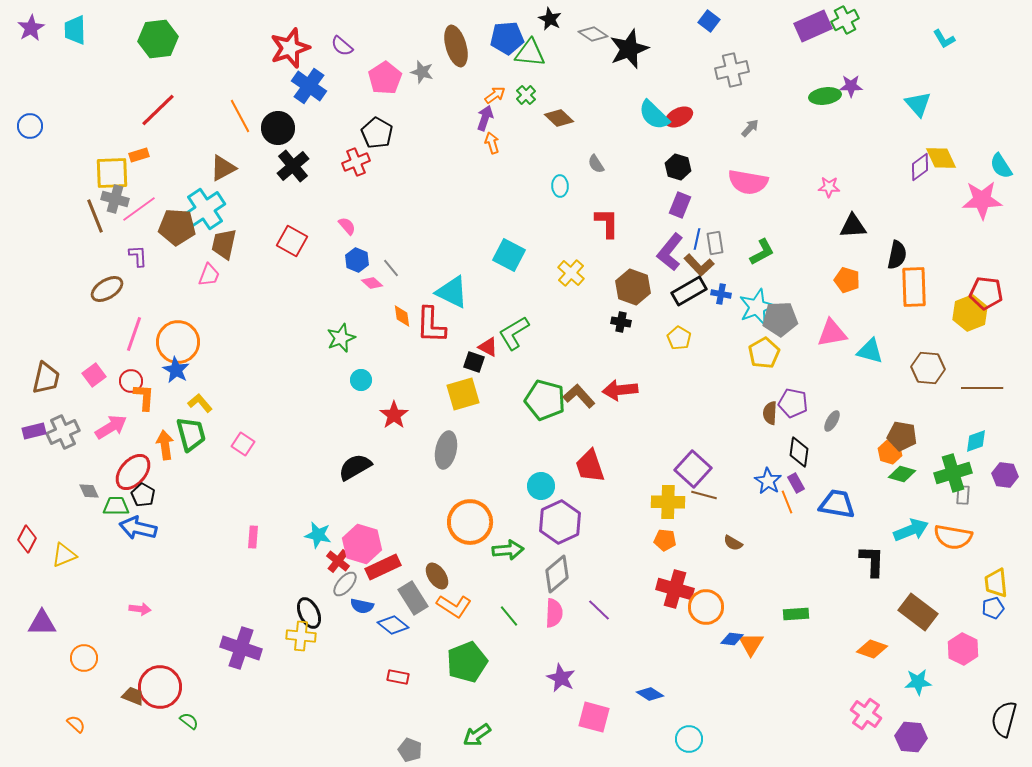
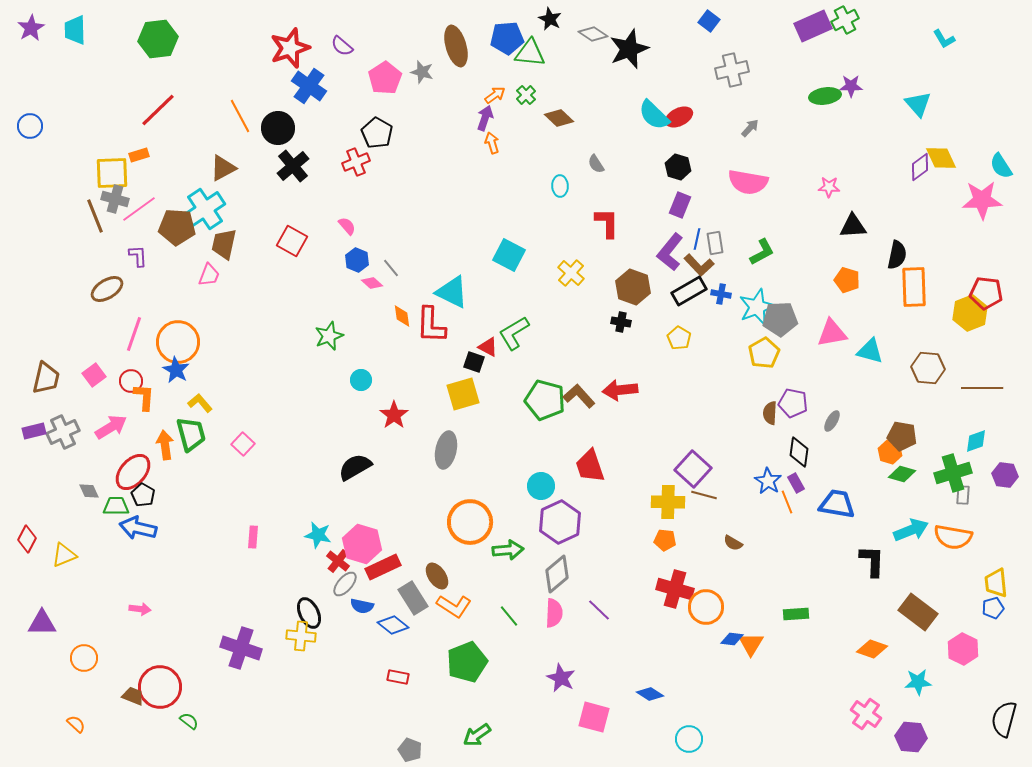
green star at (341, 338): moved 12 px left, 2 px up
pink square at (243, 444): rotated 10 degrees clockwise
